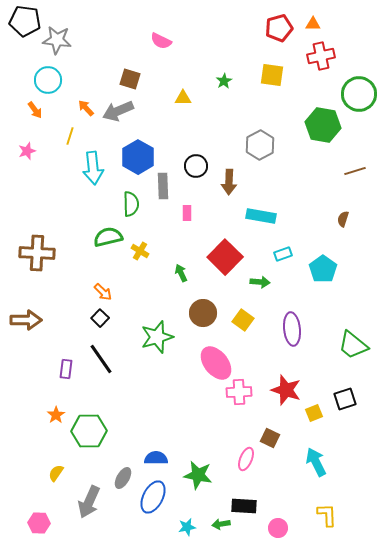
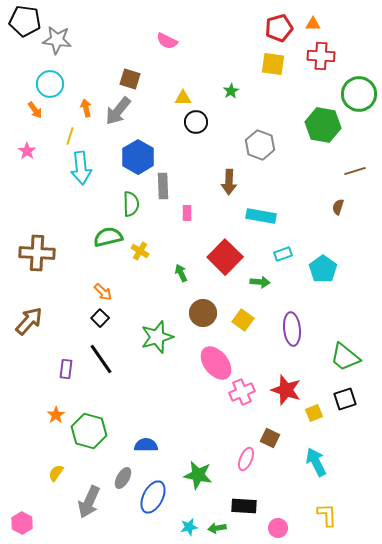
pink semicircle at (161, 41): moved 6 px right
red cross at (321, 56): rotated 16 degrees clockwise
yellow square at (272, 75): moved 1 px right, 11 px up
cyan circle at (48, 80): moved 2 px right, 4 px down
green star at (224, 81): moved 7 px right, 10 px down
orange arrow at (86, 108): rotated 30 degrees clockwise
gray arrow at (118, 111): rotated 28 degrees counterclockwise
gray hexagon at (260, 145): rotated 12 degrees counterclockwise
pink star at (27, 151): rotated 18 degrees counterclockwise
black circle at (196, 166): moved 44 px up
cyan arrow at (93, 168): moved 12 px left
brown semicircle at (343, 219): moved 5 px left, 12 px up
brown arrow at (26, 320): moved 3 px right, 1 px down; rotated 48 degrees counterclockwise
green trapezoid at (353, 345): moved 8 px left, 12 px down
pink cross at (239, 392): moved 3 px right; rotated 20 degrees counterclockwise
green hexagon at (89, 431): rotated 16 degrees clockwise
blue semicircle at (156, 458): moved 10 px left, 13 px up
pink hexagon at (39, 523): moved 17 px left; rotated 25 degrees clockwise
green arrow at (221, 524): moved 4 px left, 4 px down
cyan star at (187, 527): moved 2 px right
